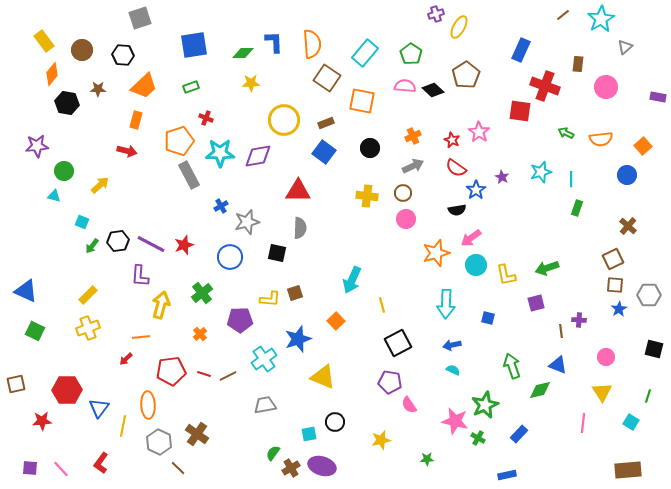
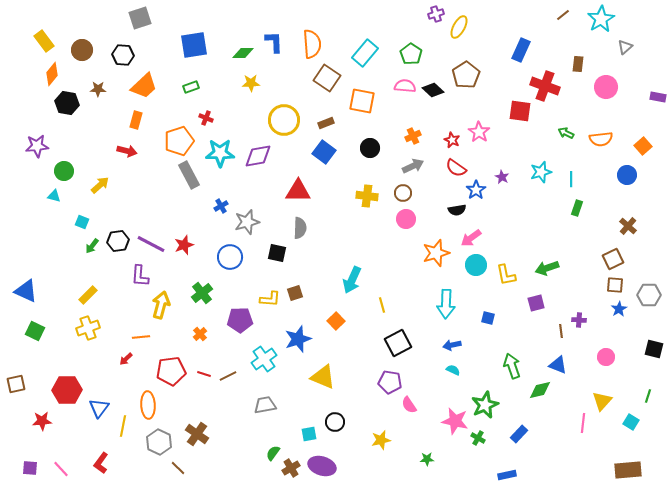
yellow triangle at (602, 392): moved 9 px down; rotated 15 degrees clockwise
